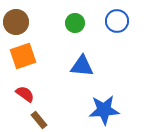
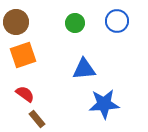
orange square: moved 1 px up
blue triangle: moved 2 px right, 3 px down; rotated 10 degrees counterclockwise
blue star: moved 6 px up
brown rectangle: moved 2 px left, 1 px up
